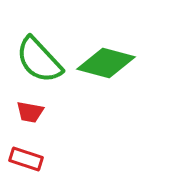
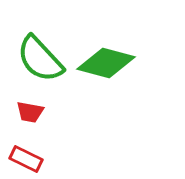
green semicircle: moved 1 px right, 1 px up
red rectangle: rotated 8 degrees clockwise
